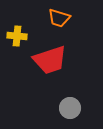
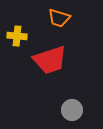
gray circle: moved 2 px right, 2 px down
